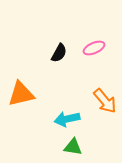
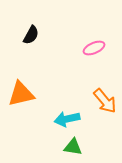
black semicircle: moved 28 px left, 18 px up
